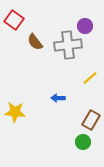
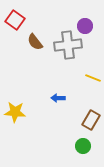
red square: moved 1 px right
yellow line: moved 3 px right; rotated 63 degrees clockwise
green circle: moved 4 px down
